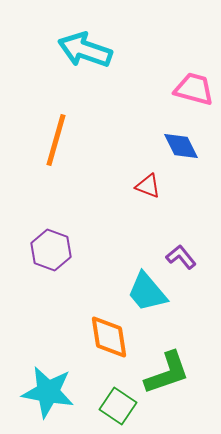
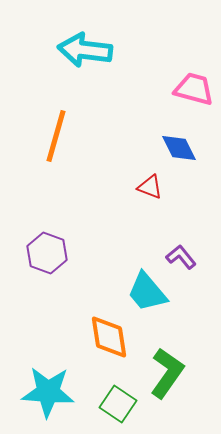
cyan arrow: rotated 12 degrees counterclockwise
orange line: moved 4 px up
blue diamond: moved 2 px left, 2 px down
red triangle: moved 2 px right, 1 px down
purple hexagon: moved 4 px left, 3 px down
green L-shape: rotated 36 degrees counterclockwise
cyan star: rotated 6 degrees counterclockwise
green square: moved 2 px up
